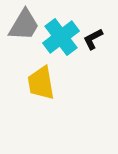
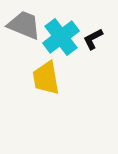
gray trapezoid: rotated 99 degrees counterclockwise
yellow trapezoid: moved 5 px right, 5 px up
